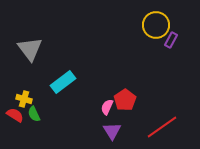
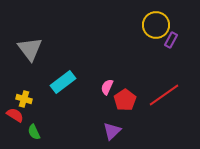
pink semicircle: moved 20 px up
green semicircle: moved 18 px down
red line: moved 2 px right, 32 px up
purple triangle: rotated 18 degrees clockwise
